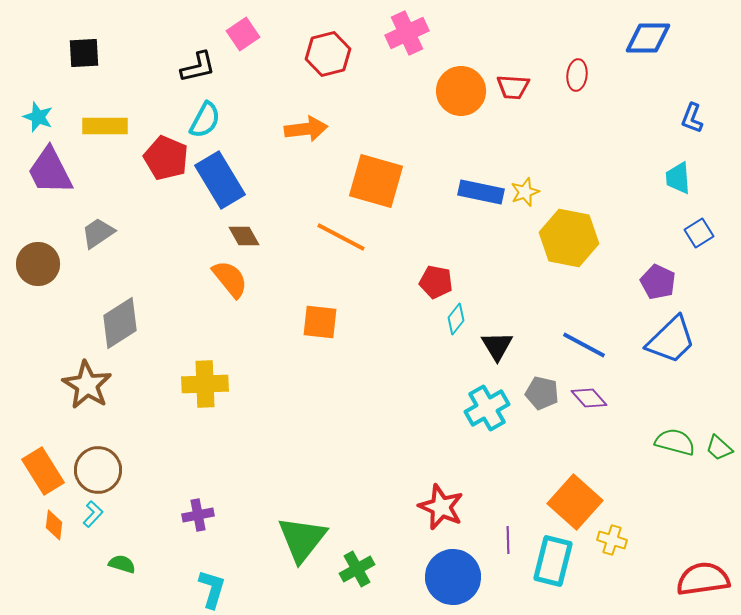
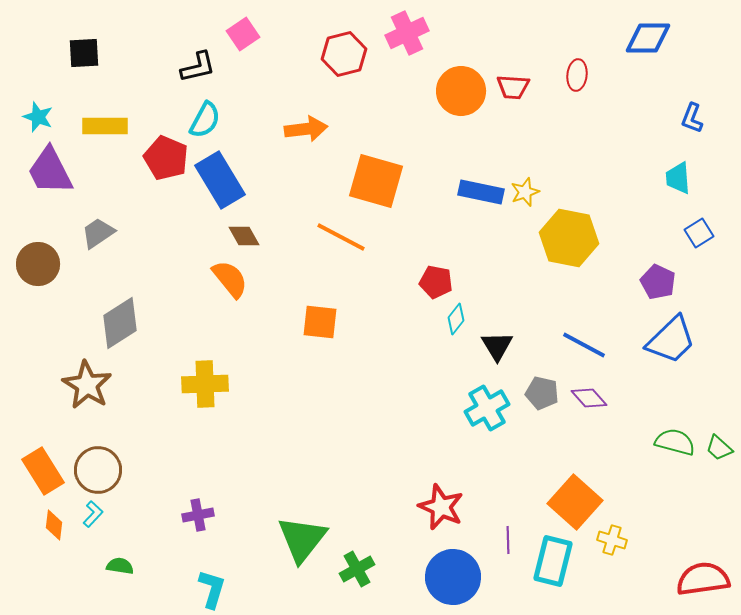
red hexagon at (328, 54): moved 16 px right
green semicircle at (122, 564): moved 2 px left, 2 px down; rotated 8 degrees counterclockwise
